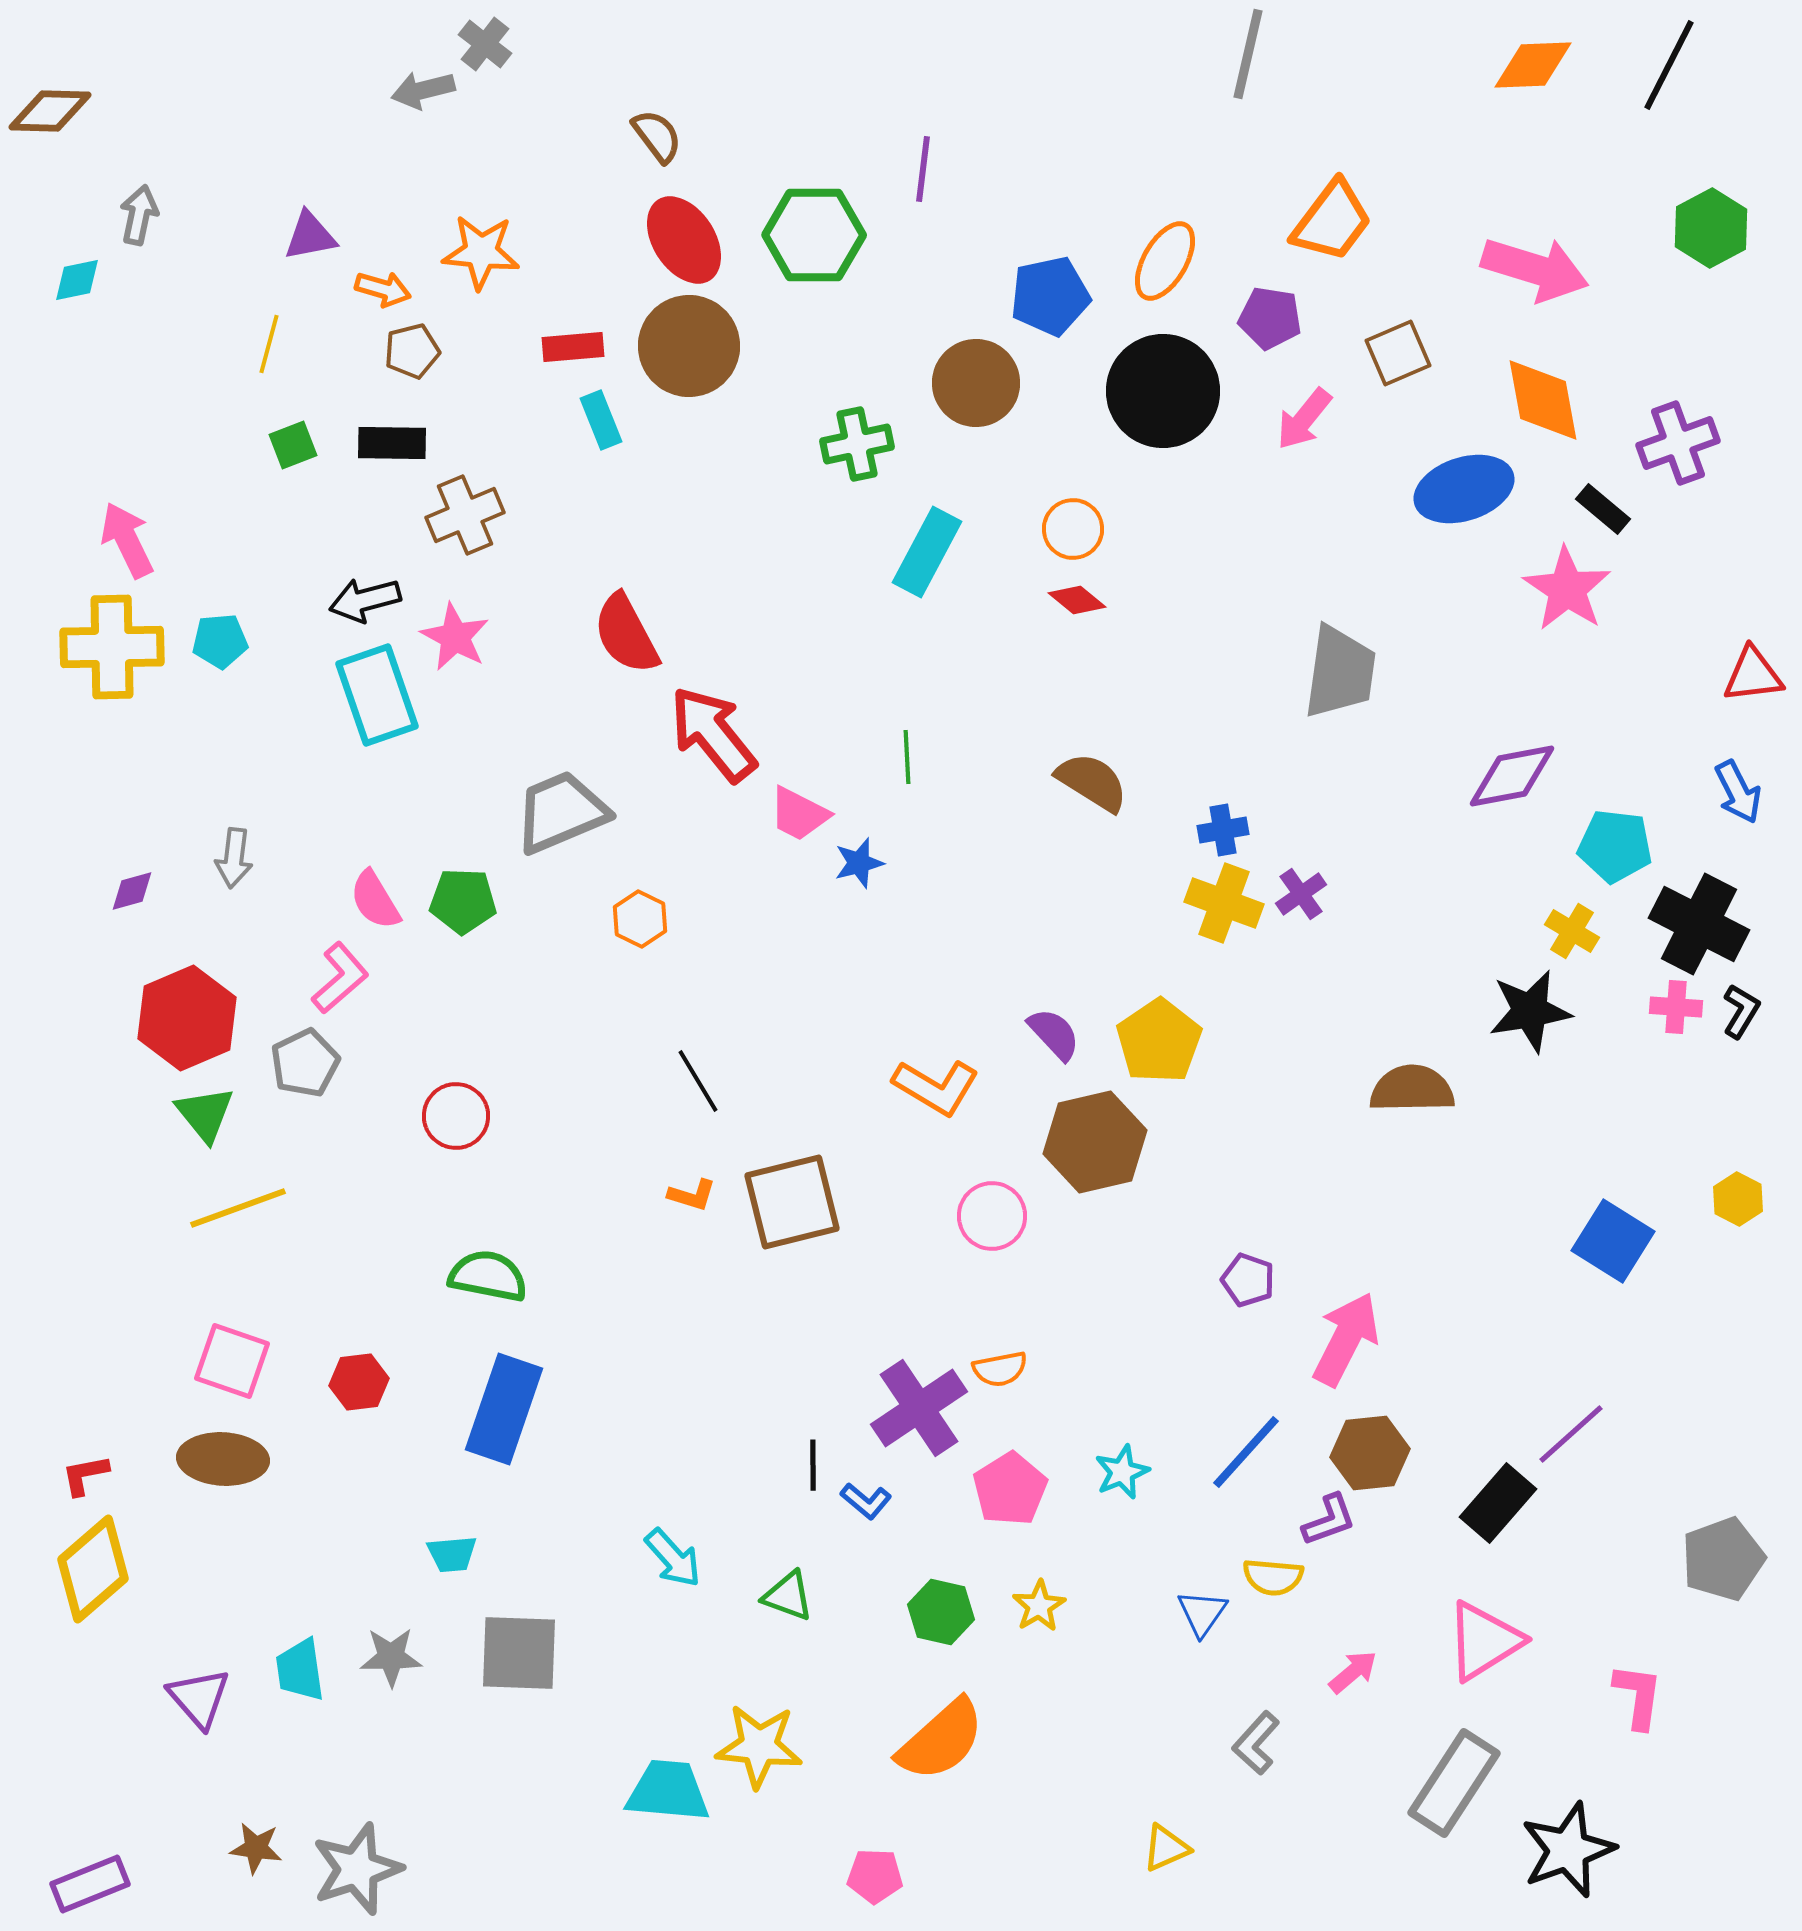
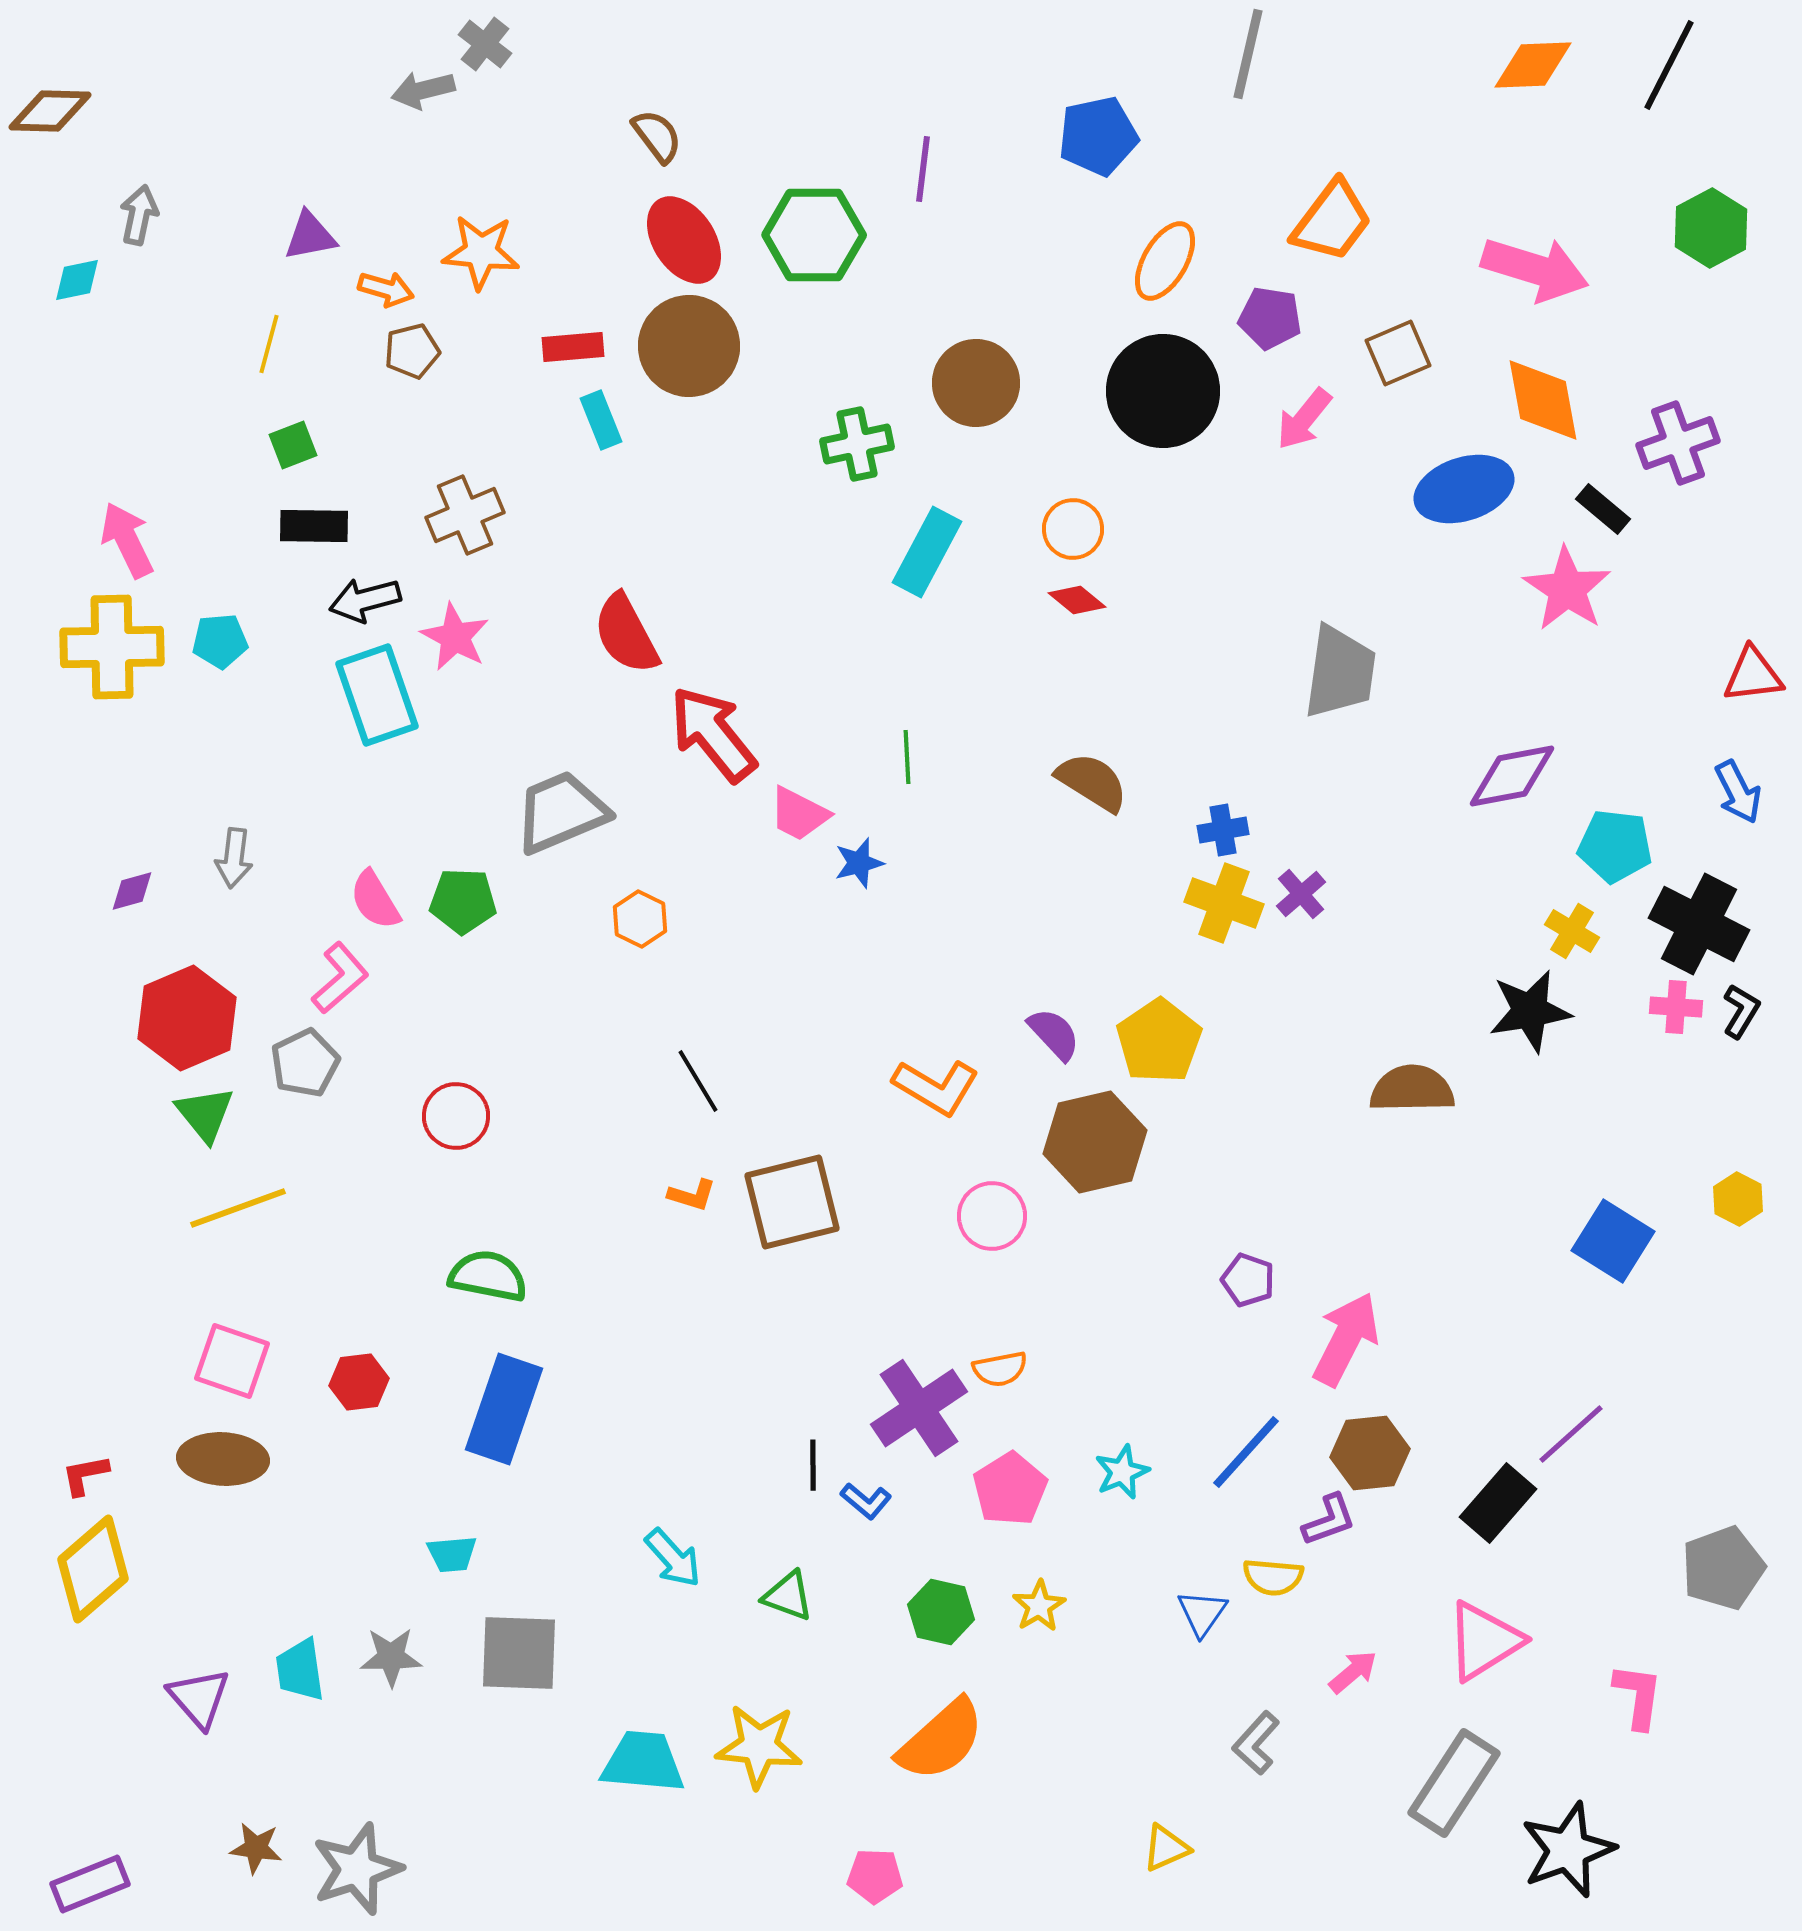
orange arrow at (383, 289): moved 3 px right
blue pentagon at (1050, 296): moved 48 px right, 160 px up
black rectangle at (392, 443): moved 78 px left, 83 px down
purple cross at (1301, 894): rotated 6 degrees counterclockwise
gray pentagon at (1723, 1559): moved 9 px down
cyan trapezoid at (668, 1791): moved 25 px left, 29 px up
